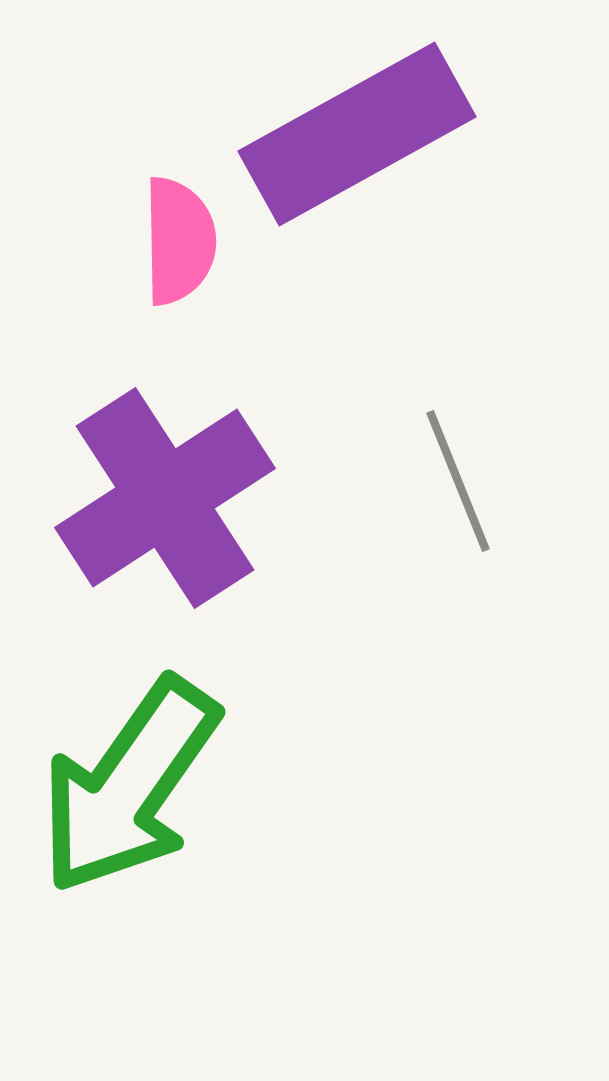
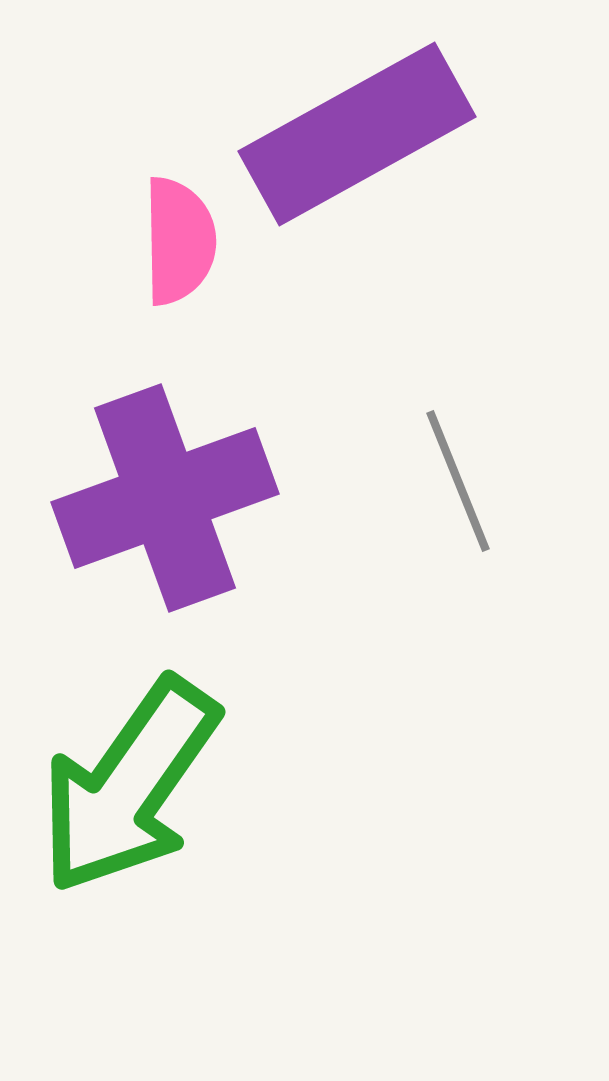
purple cross: rotated 13 degrees clockwise
